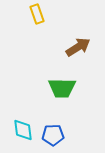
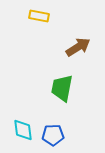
yellow rectangle: moved 2 px right, 2 px down; rotated 60 degrees counterclockwise
green trapezoid: rotated 100 degrees clockwise
